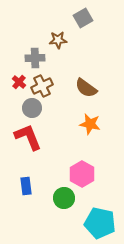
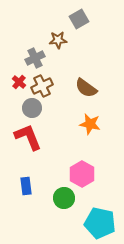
gray square: moved 4 px left, 1 px down
gray cross: rotated 24 degrees counterclockwise
